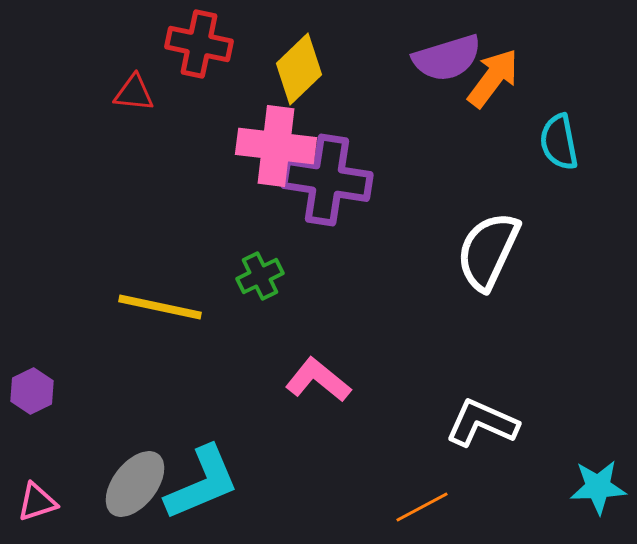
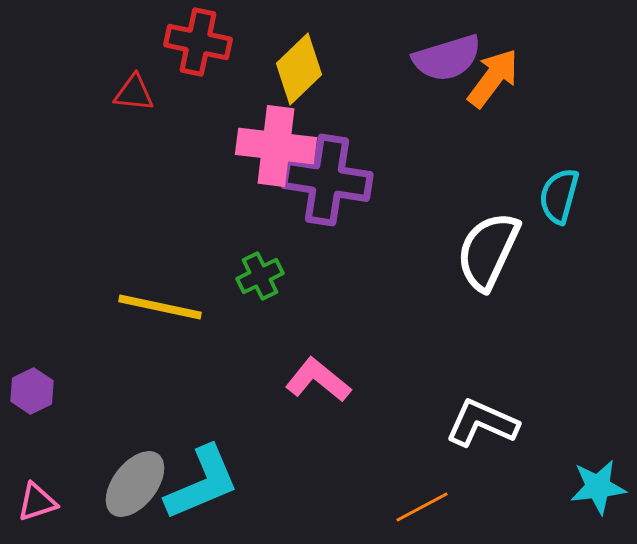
red cross: moved 1 px left, 2 px up
cyan semicircle: moved 54 px down; rotated 26 degrees clockwise
cyan star: rotated 4 degrees counterclockwise
